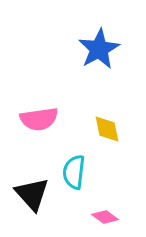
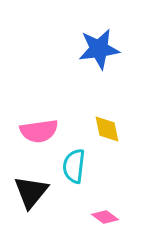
blue star: rotated 21 degrees clockwise
pink semicircle: moved 12 px down
cyan semicircle: moved 6 px up
black triangle: moved 1 px left, 2 px up; rotated 21 degrees clockwise
